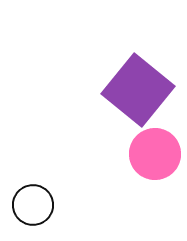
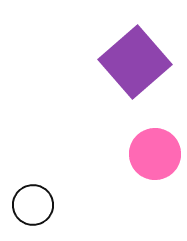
purple square: moved 3 px left, 28 px up; rotated 10 degrees clockwise
